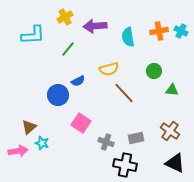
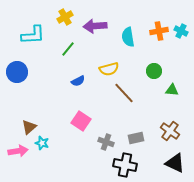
blue circle: moved 41 px left, 23 px up
pink square: moved 2 px up
